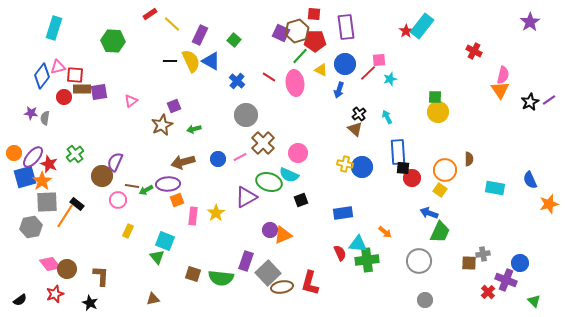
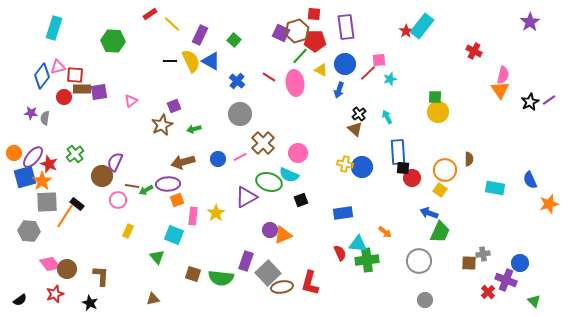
gray circle at (246, 115): moved 6 px left, 1 px up
gray hexagon at (31, 227): moved 2 px left, 4 px down; rotated 15 degrees clockwise
cyan square at (165, 241): moved 9 px right, 6 px up
